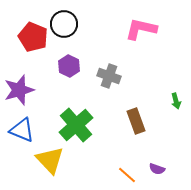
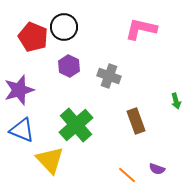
black circle: moved 3 px down
